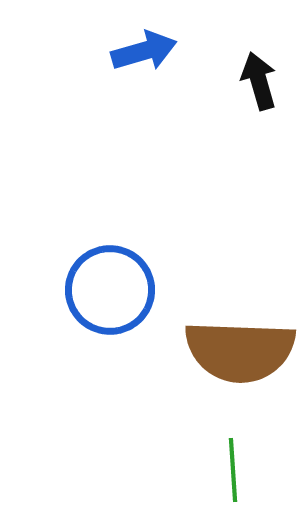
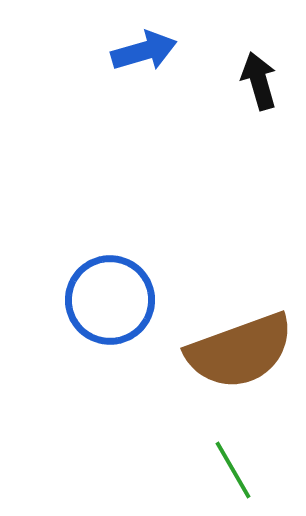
blue circle: moved 10 px down
brown semicircle: rotated 22 degrees counterclockwise
green line: rotated 26 degrees counterclockwise
